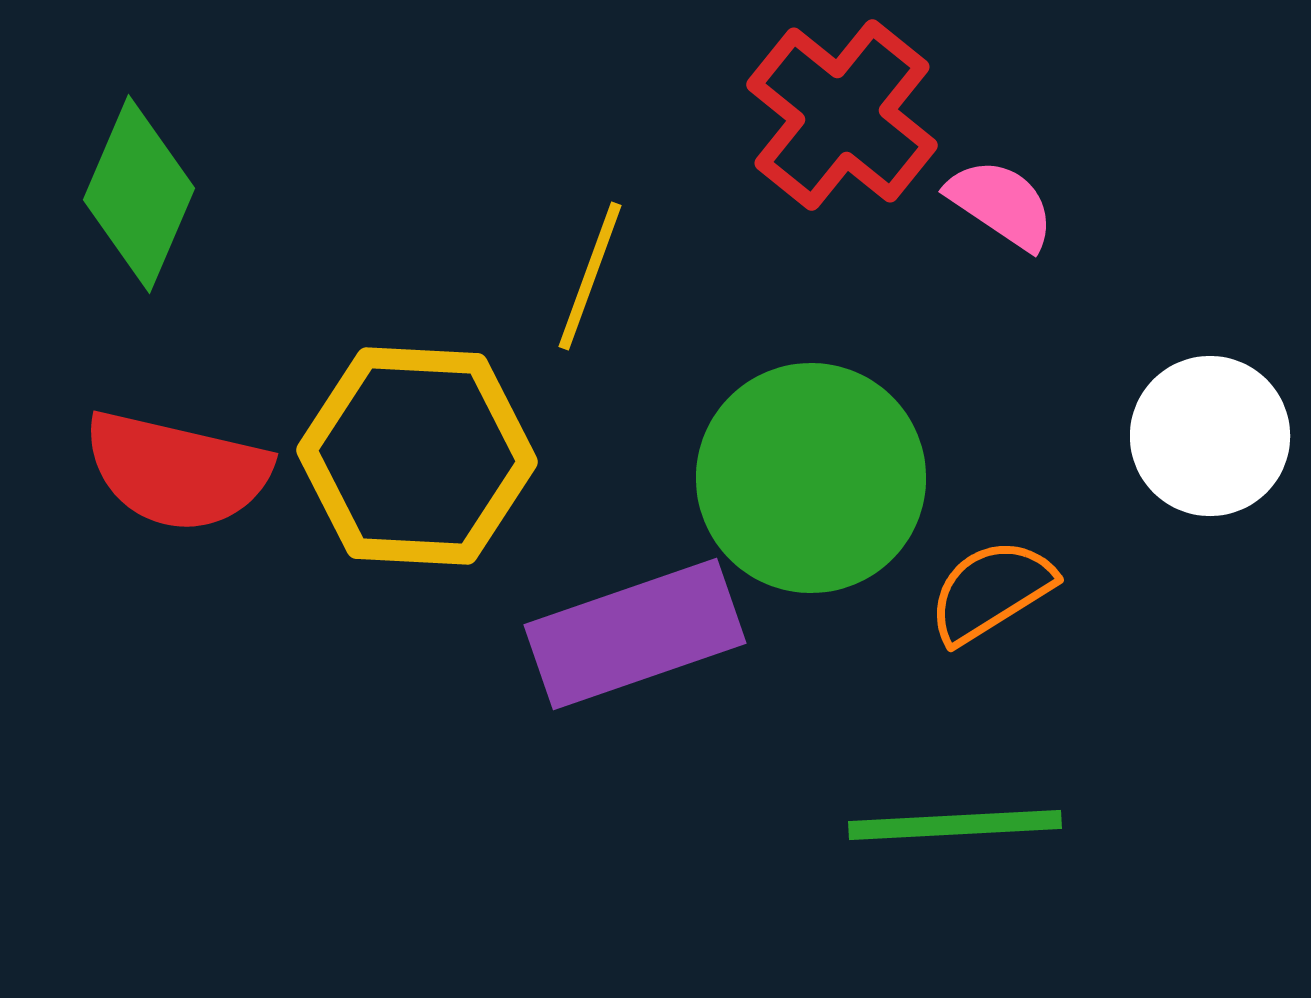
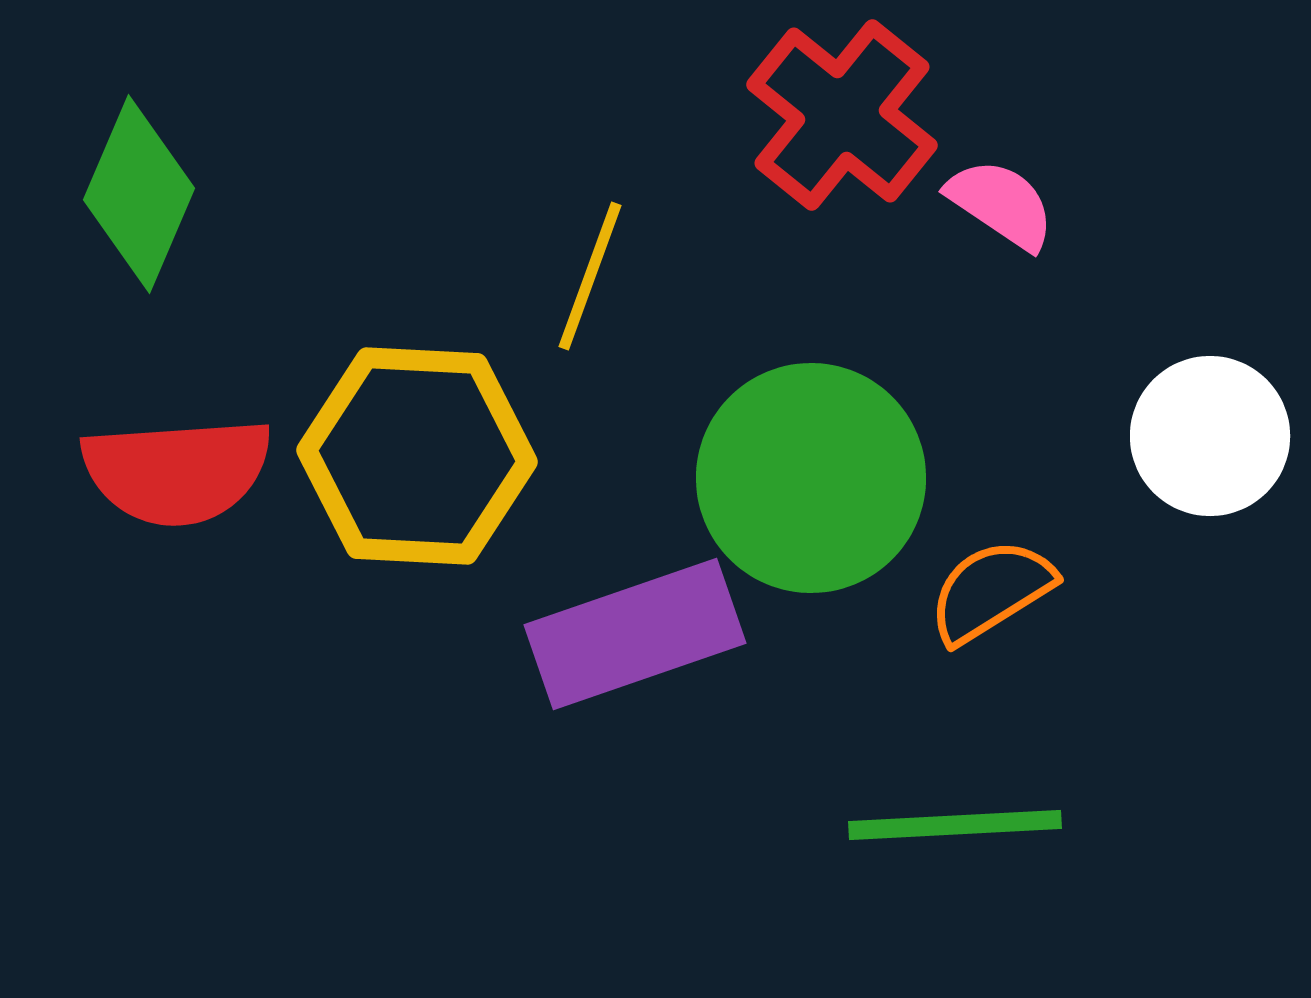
red semicircle: rotated 17 degrees counterclockwise
